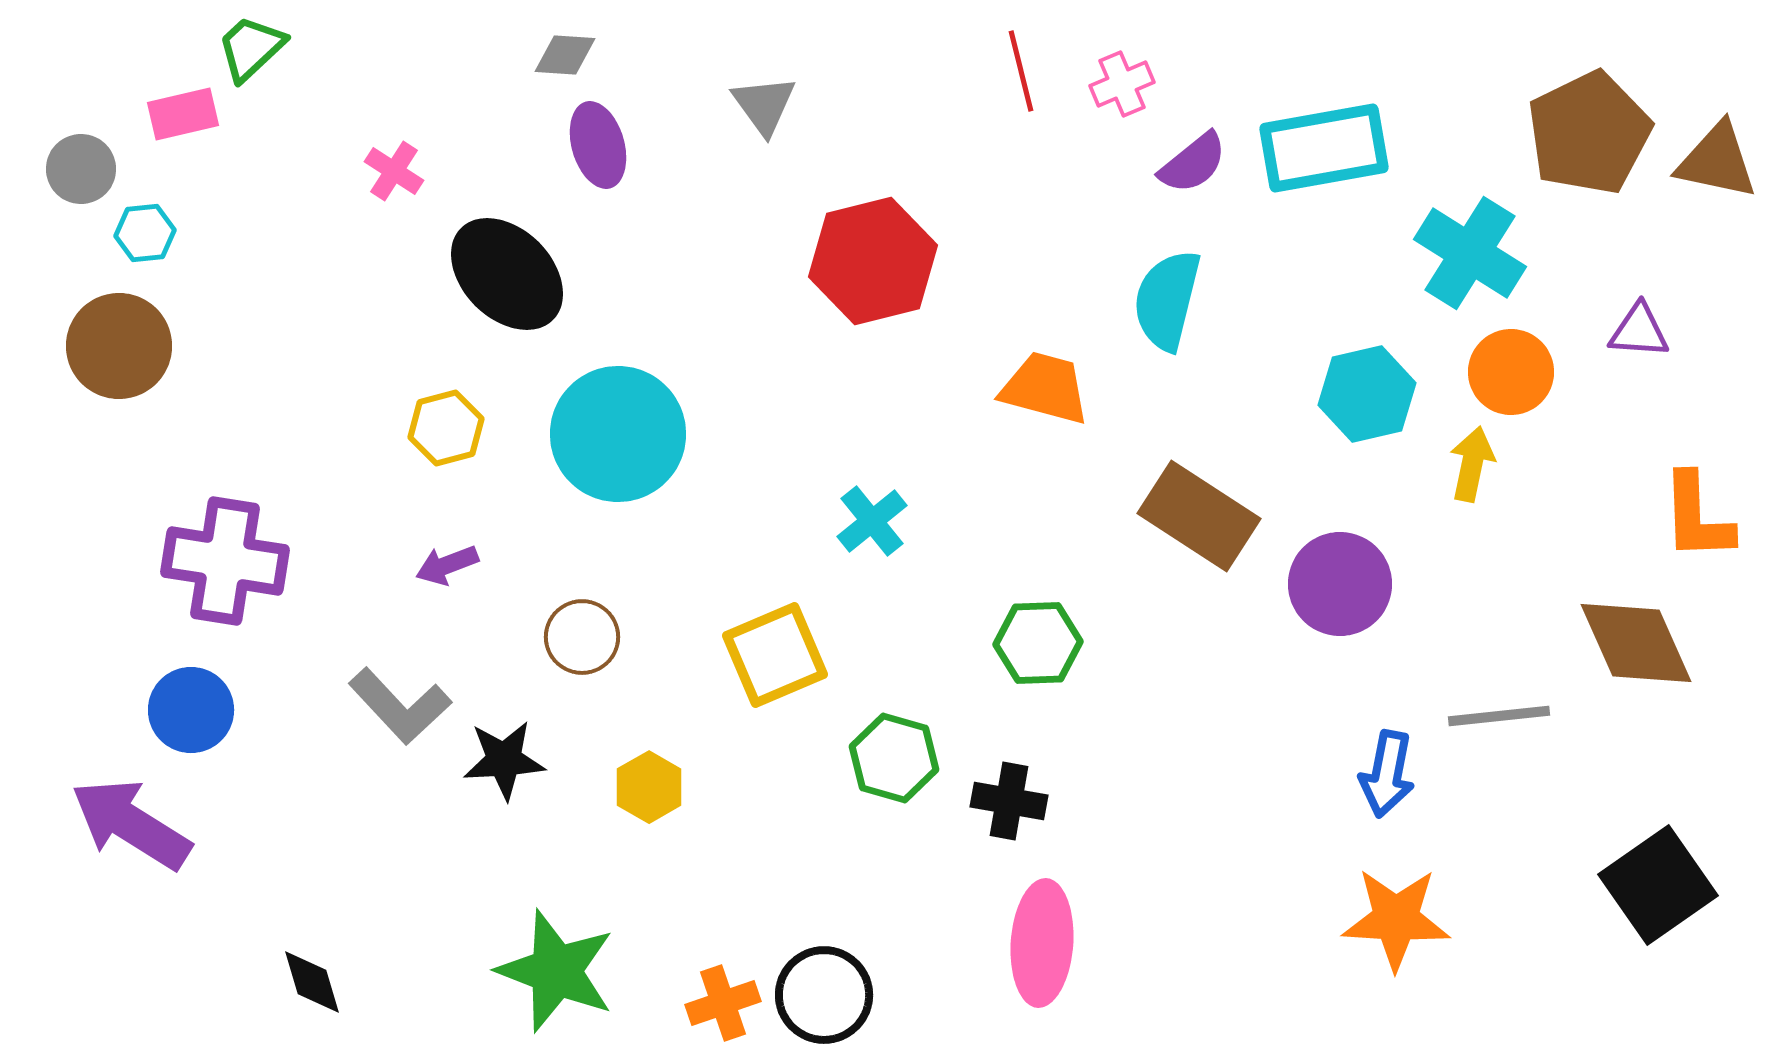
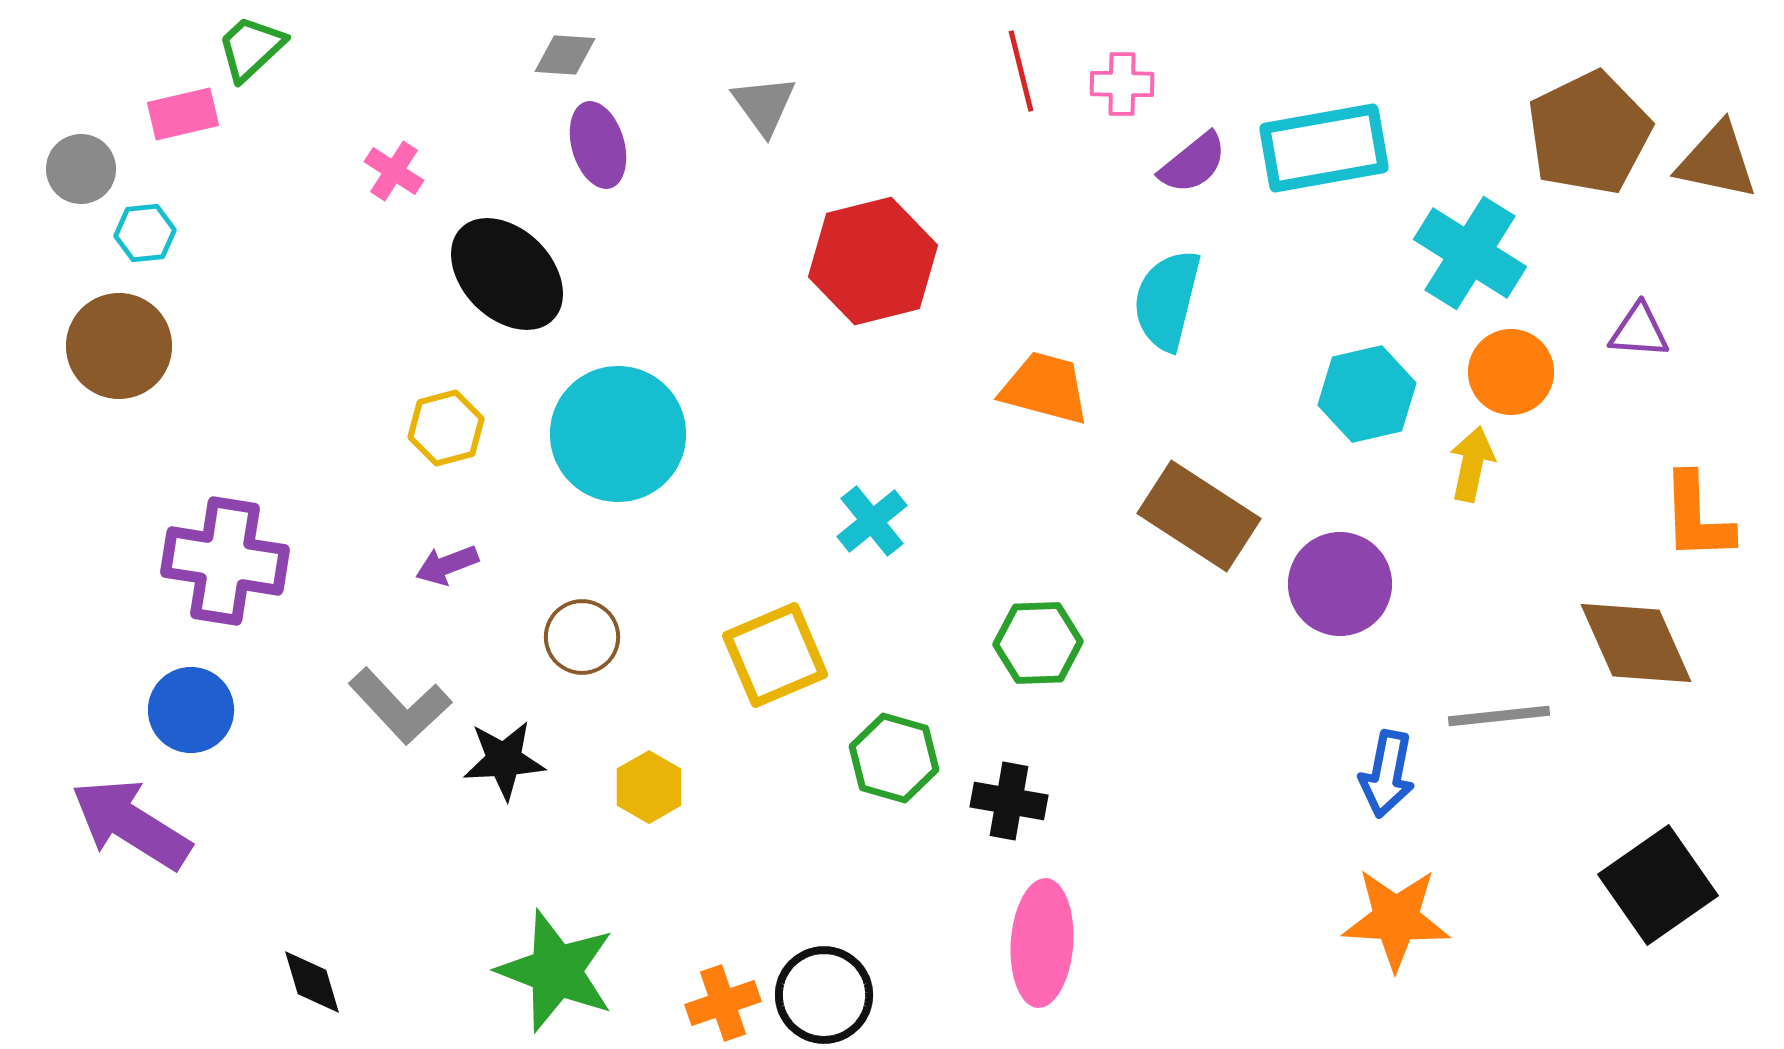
pink cross at (1122, 84): rotated 24 degrees clockwise
